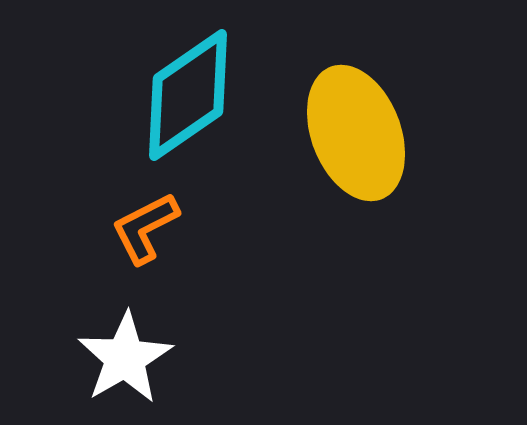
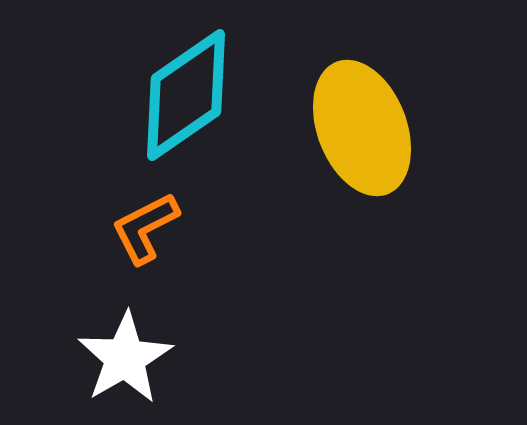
cyan diamond: moved 2 px left
yellow ellipse: moved 6 px right, 5 px up
